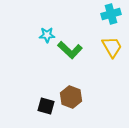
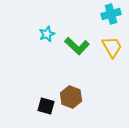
cyan star: moved 1 px up; rotated 21 degrees counterclockwise
green L-shape: moved 7 px right, 4 px up
